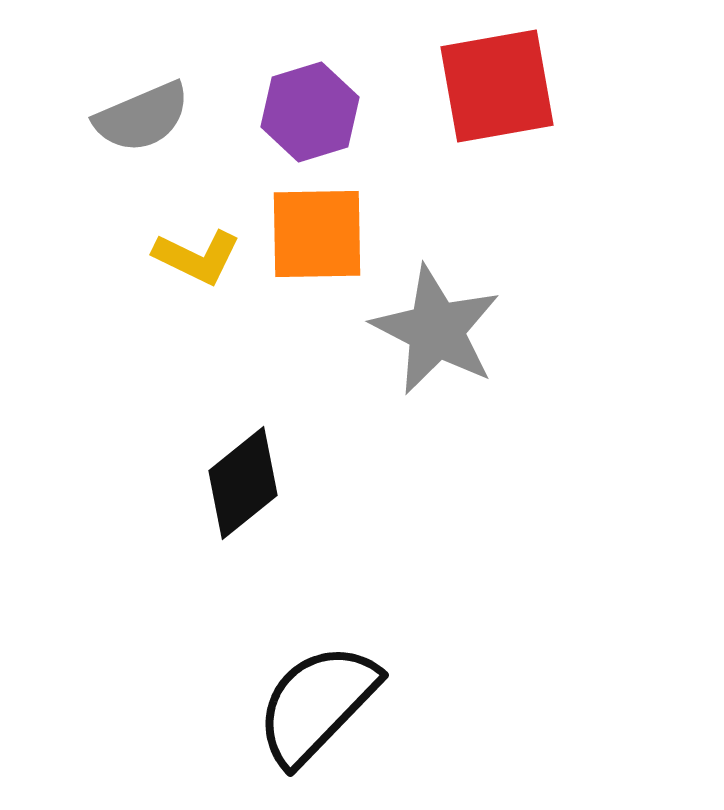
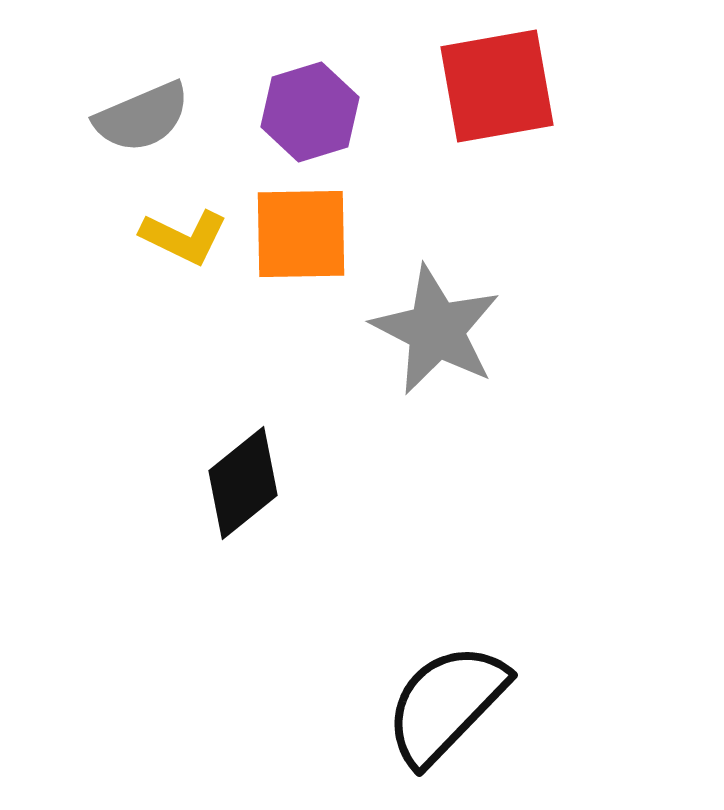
orange square: moved 16 px left
yellow L-shape: moved 13 px left, 20 px up
black semicircle: moved 129 px right
